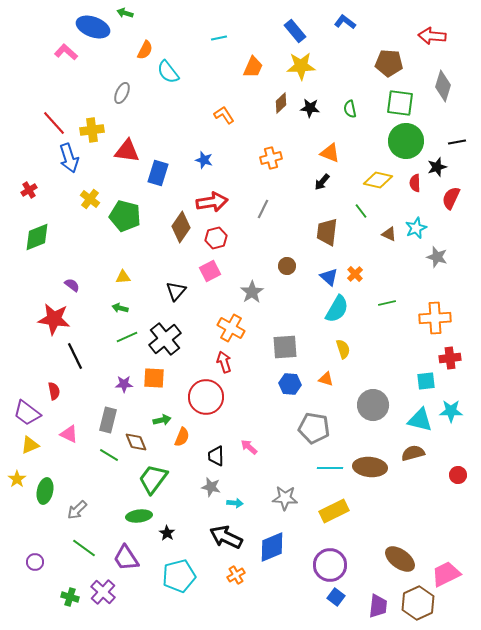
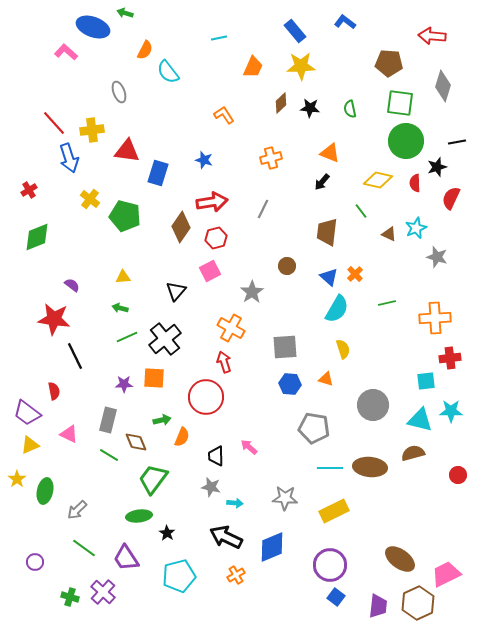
gray ellipse at (122, 93): moved 3 px left, 1 px up; rotated 45 degrees counterclockwise
